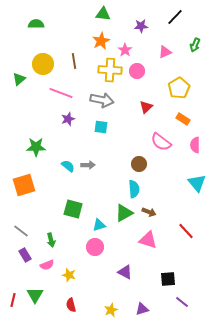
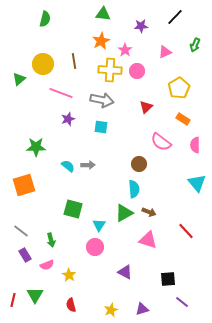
green semicircle at (36, 24): moved 9 px right, 5 px up; rotated 105 degrees clockwise
cyan triangle at (99, 225): rotated 40 degrees counterclockwise
yellow star at (69, 275): rotated 16 degrees clockwise
